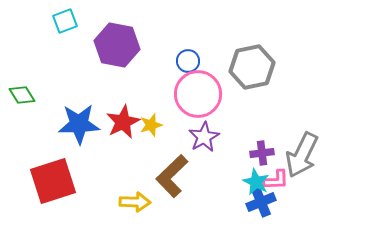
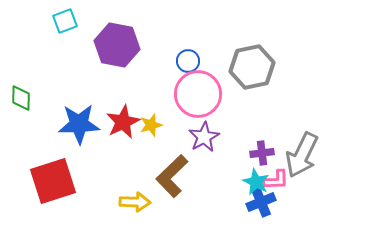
green diamond: moved 1 px left, 3 px down; rotated 32 degrees clockwise
